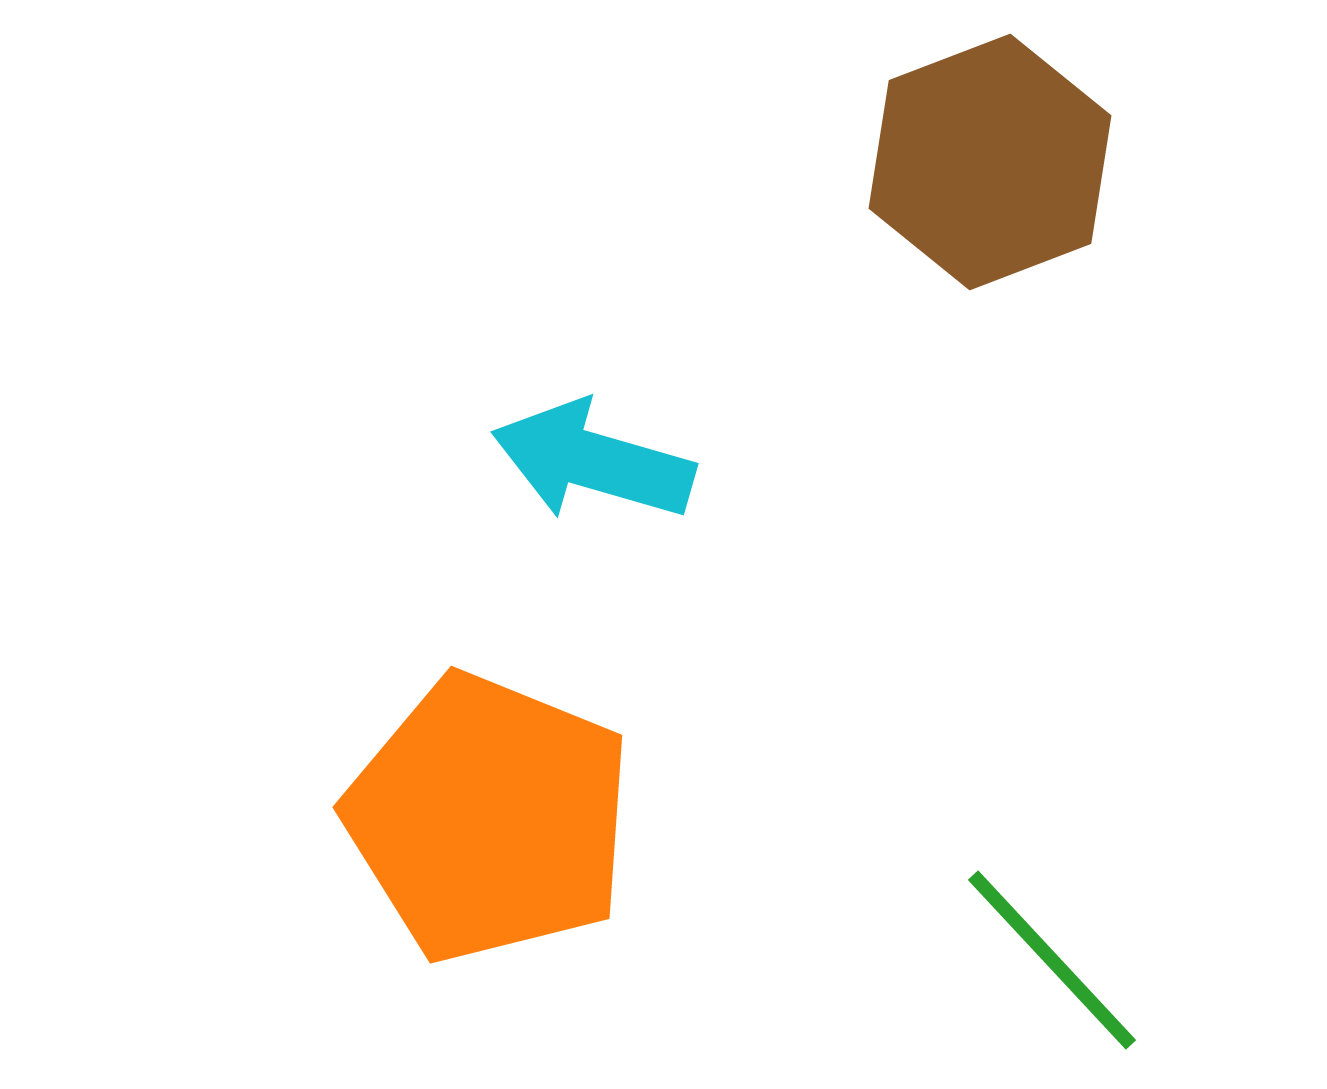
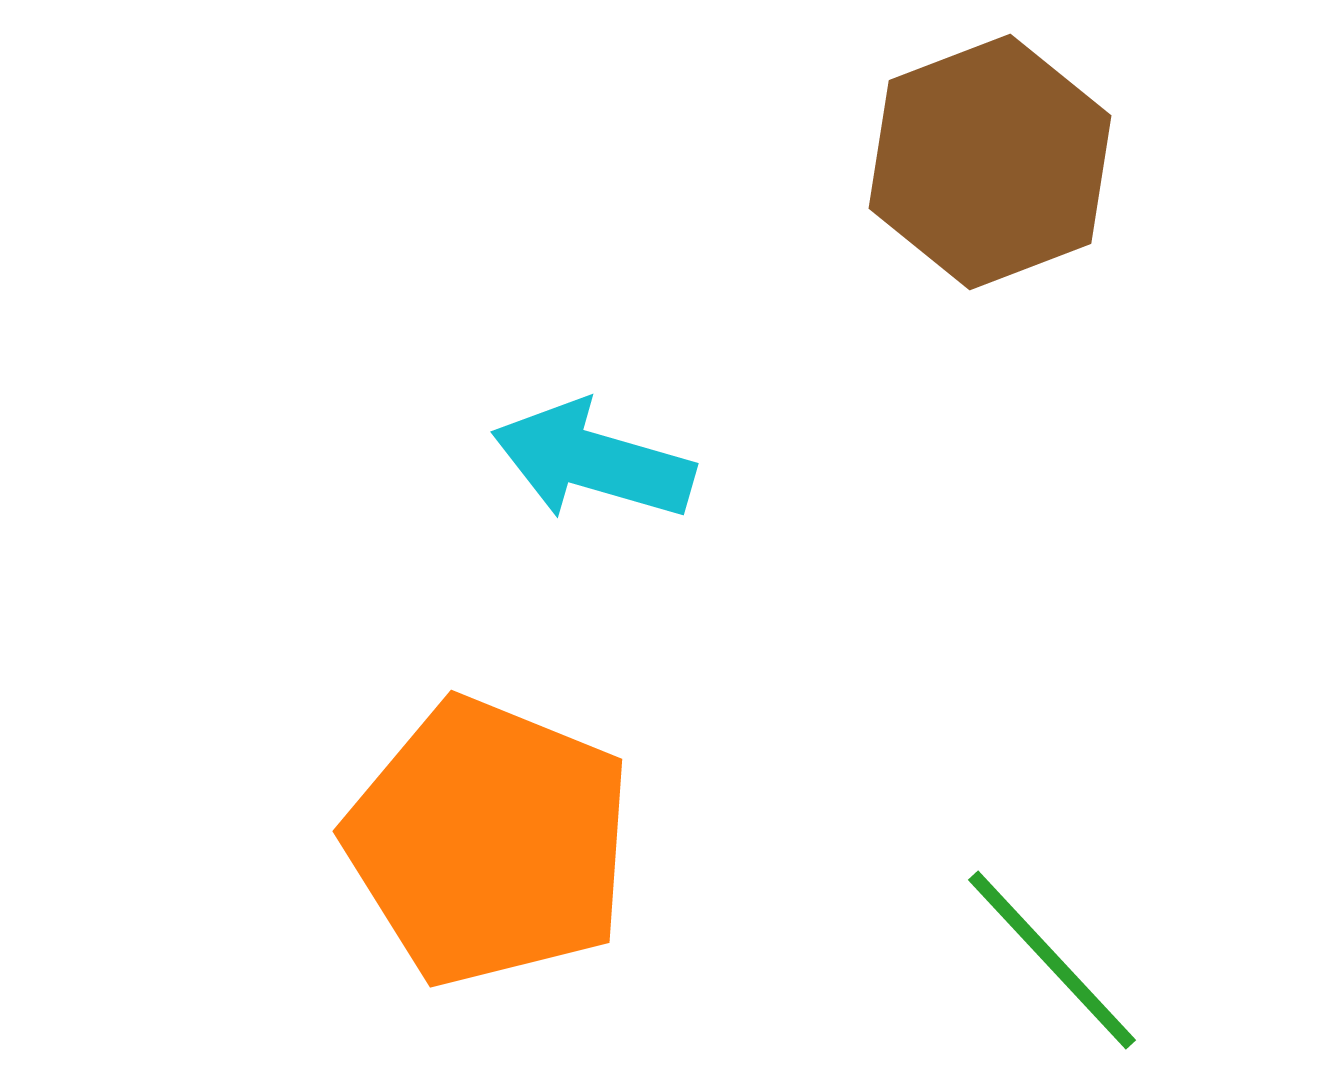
orange pentagon: moved 24 px down
